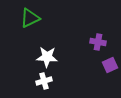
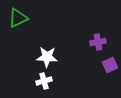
green triangle: moved 12 px left
purple cross: rotated 21 degrees counterclockwise
